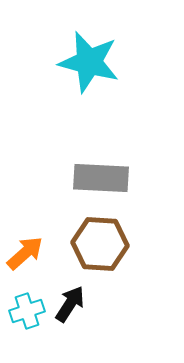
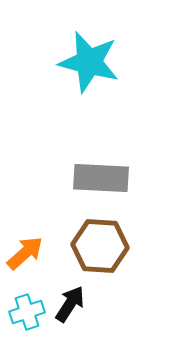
brown hexagon: moved 2 px down
cyan cross: moved 1 px down
